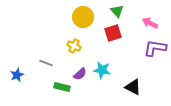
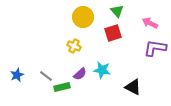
gray line: moved 13 px down; rotated 16 degrees clockwise
green rectangle: rotated 28 degrees counterclockwise
